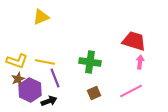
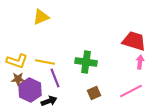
green cross: moved 4 px left
brown star: rotated 24 degrees clockwise
